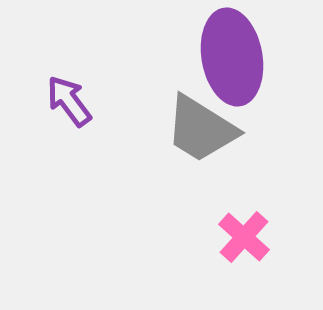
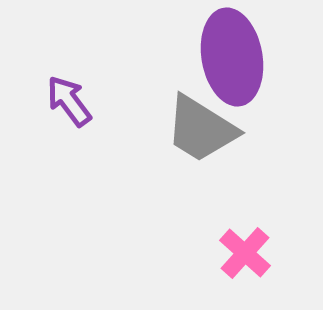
pink cross: moved 1 px right, 16 px down
